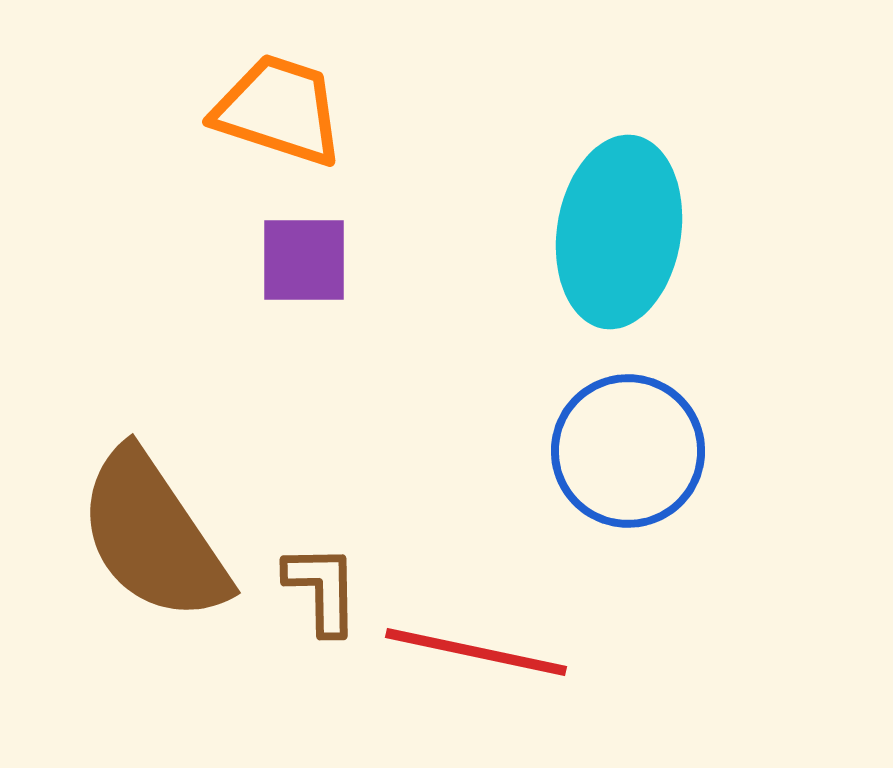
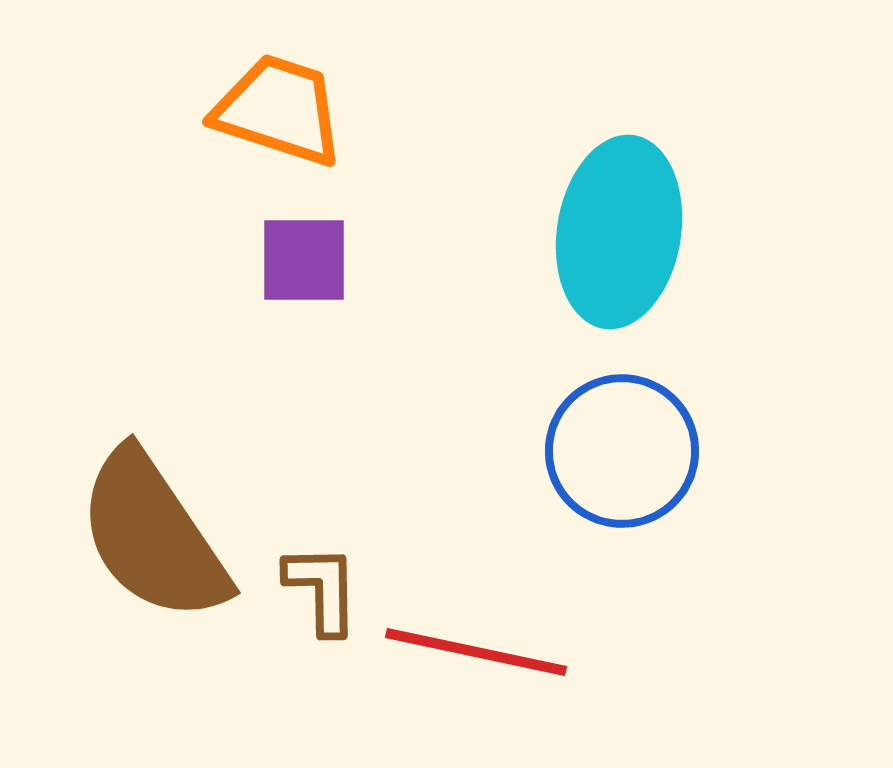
blue circle: moved 6 px left
